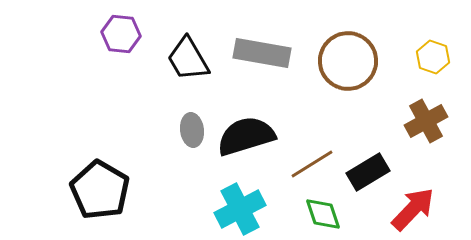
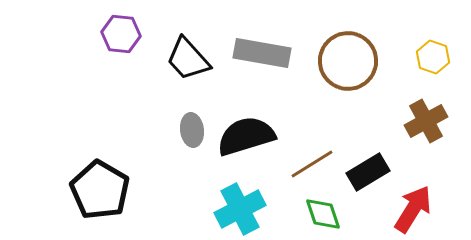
black trapezoid: rotated 12 degrees counterclockwise
red arrow: rotated 12 degrees counterclockwise
